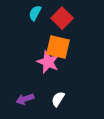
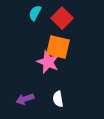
white semicircle: rotated 42 degrees counterclockwise
